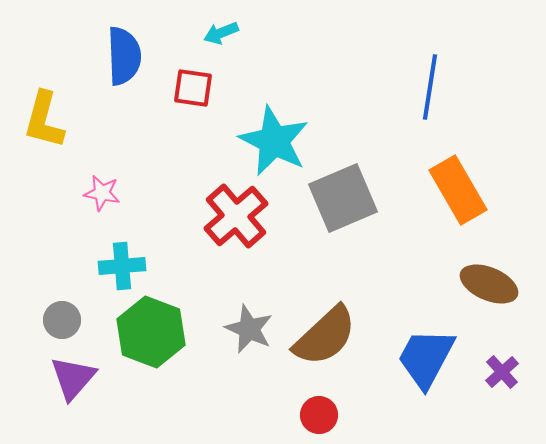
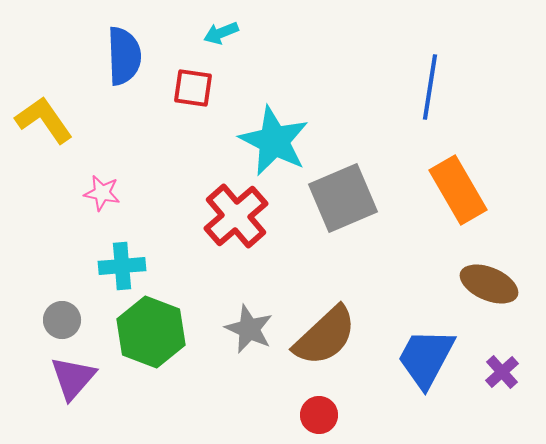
yellow L-shape: rotated 130 degrees clockwise
